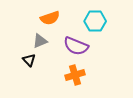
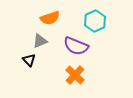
cyan hexagon: rotated 25 degrees counterclockwise
orange cross: rotated 30 degrees counterclockwise
